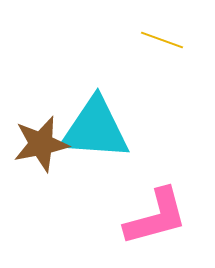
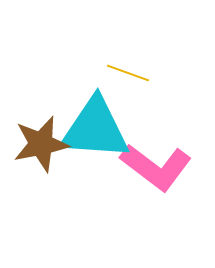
yellow line: moved 34 px left, 33 px down
pink L-shape: moved 50 px up; rotated 52 degrees clockwise
